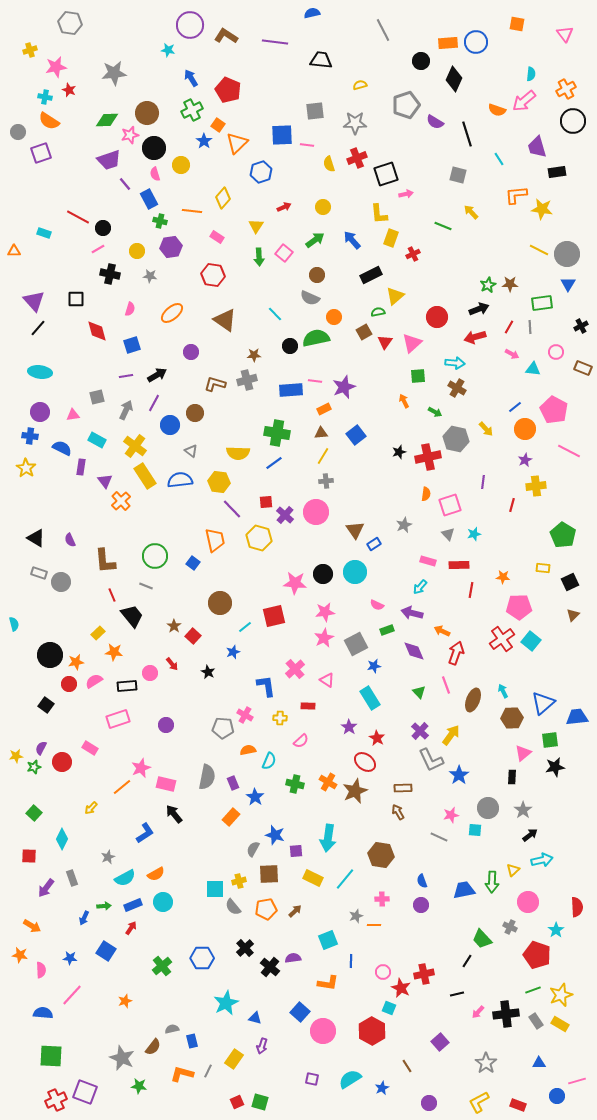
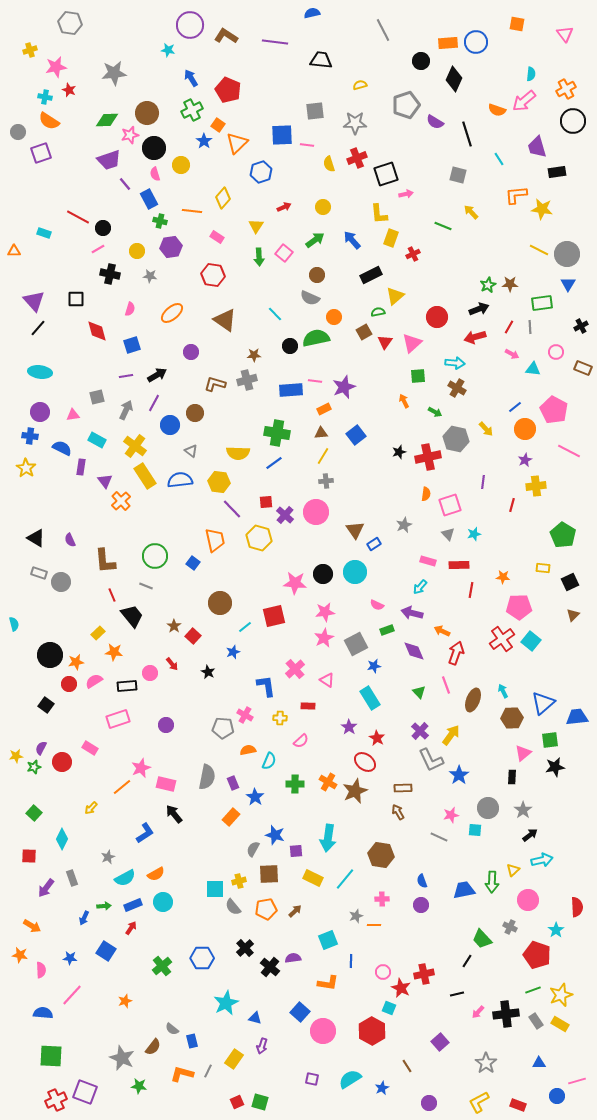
green cross at (295, 784): rotated 12 degrees counterclockwise
pink circle at (528, 902): moved 2 px up
gray semicircle at (172, 1029): rotated 128 degrees counterclockwise
